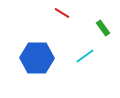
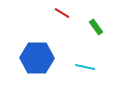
green rectangle: moved 7 px left, 1 px up
cyan line: moved 11 px down; rotated 48 degrees clockwise
